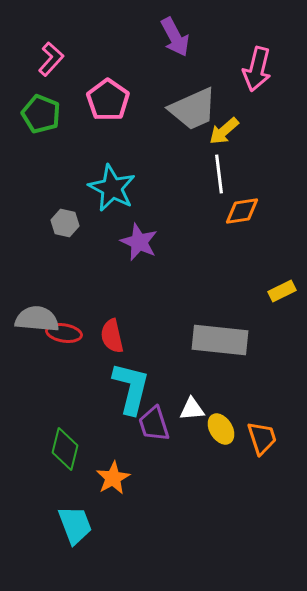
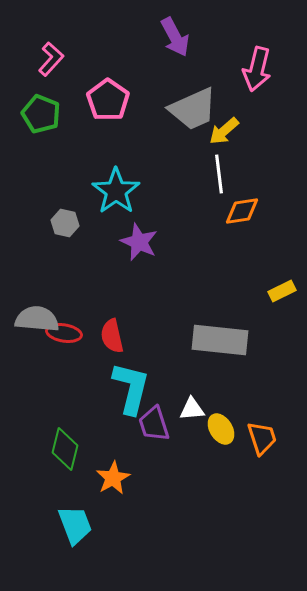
cyan star: moved 4 px right, 3 px down; rotated 9 degrees clockwise
